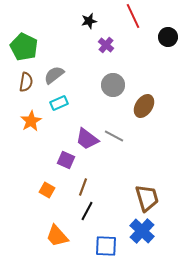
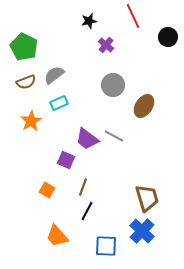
brown semicircle: rotated 60 degrees clockwise
